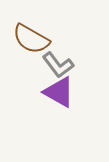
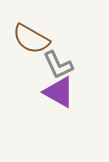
gray L-shape: rotated 12 degrees clockwise
